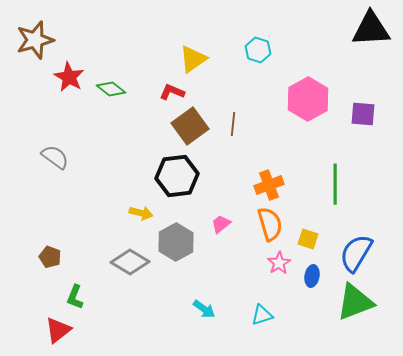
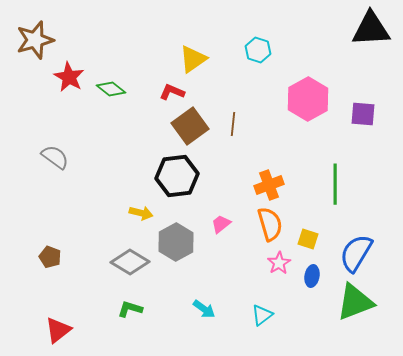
green L-shape: moved 55 px right, 12 px down; rotated 85 degrees clockwise
cyan triangle: rotated 20 degrees counterclockwise
